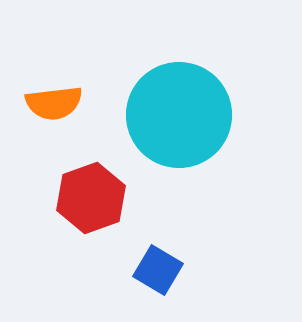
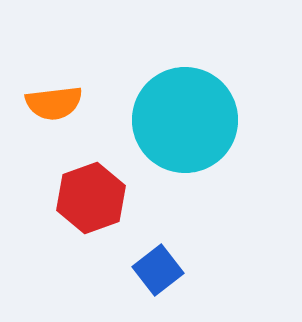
cyan circle: moved 6 px right, 5 px down
blue square: rotated 21 degrees clockwise
